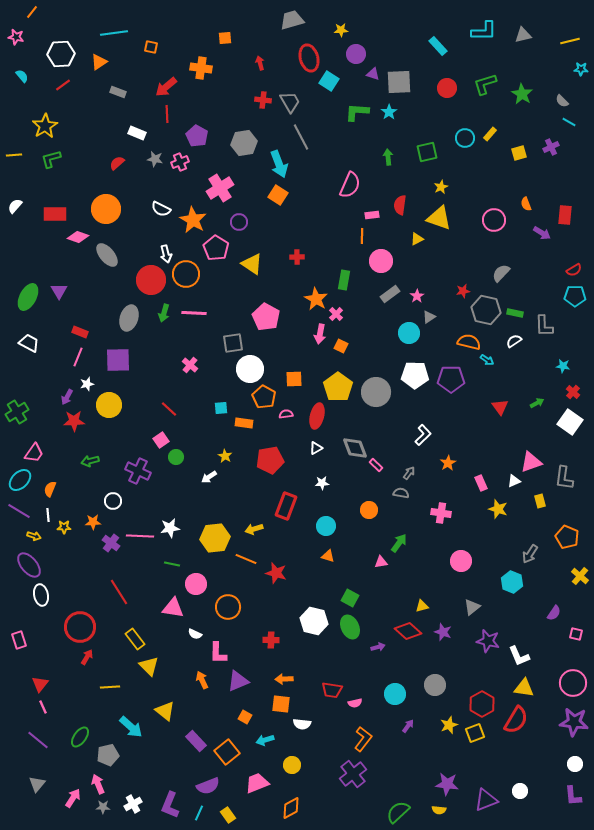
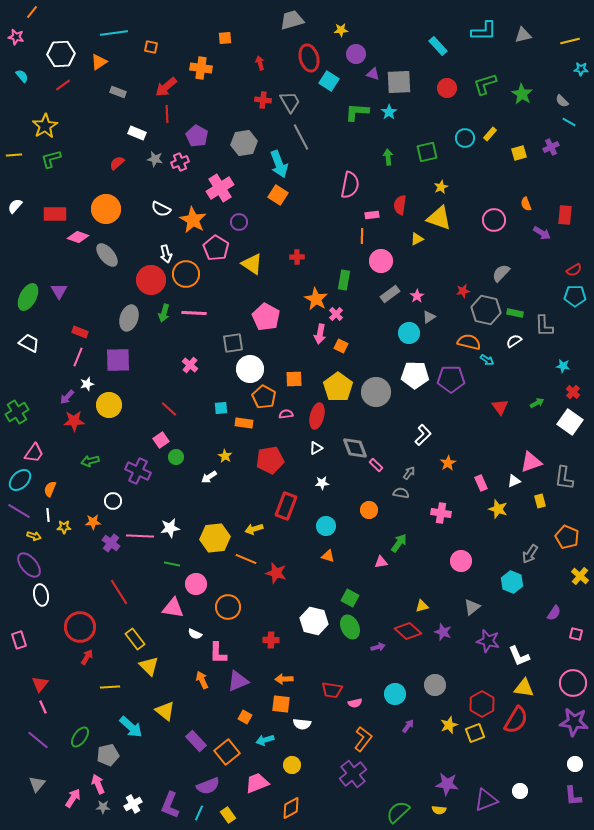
pink semicircle at (350, 185): rotated 12 degrees counterclockwise
purple arrow at (67, 397): rotated 14 degrees clockwise
